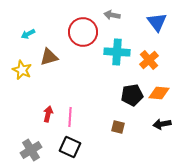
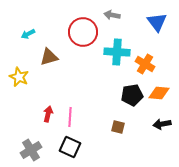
orange cross: moved 4 px left, 4 px down; rotated 18 degrees counterclockwise
yellow star: moved 3 px left, 7 px down
